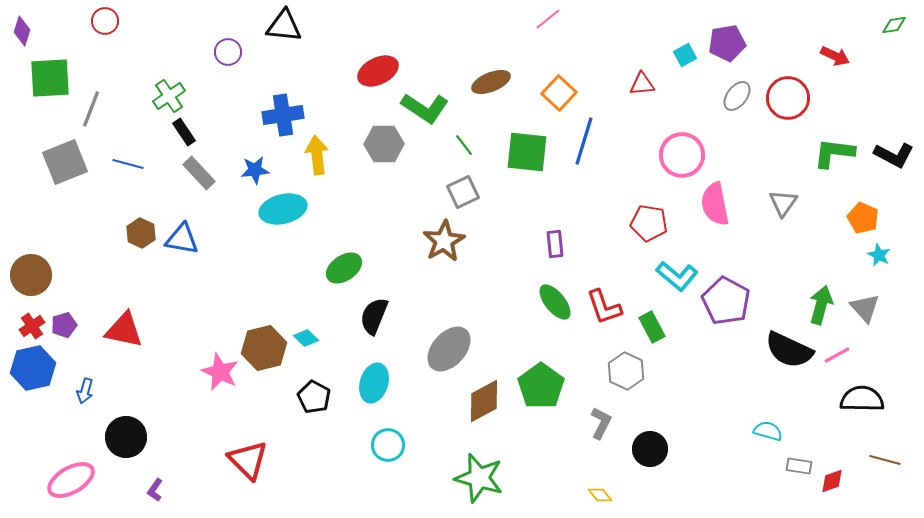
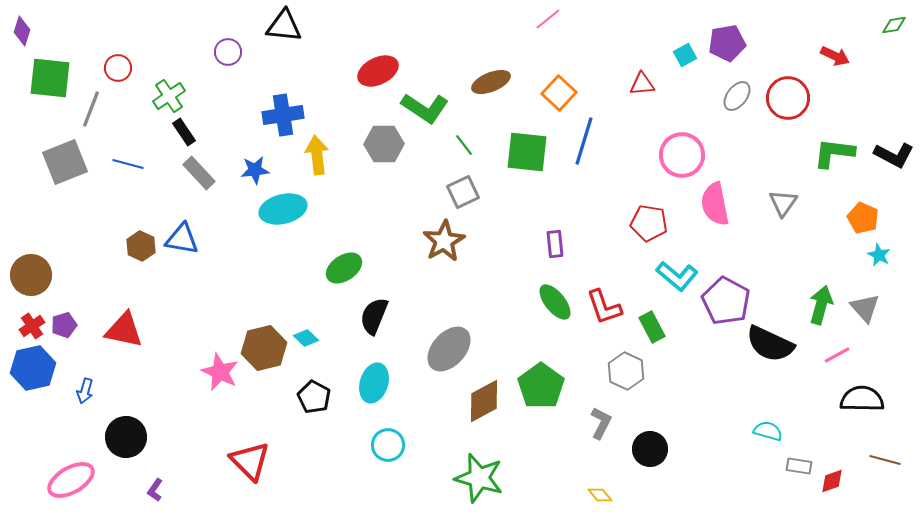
red circle at (105, 21): moved 13 px right, 47 px down
green square at (50, 78): rotated 9 degrees clockwise
brown hexagon at (141, 233): moved 13 px down
black semicircle at (789, 350): moved 19 px left, 6 px up
red triangle at (248, 460): moved 2 px right, 1 px down
